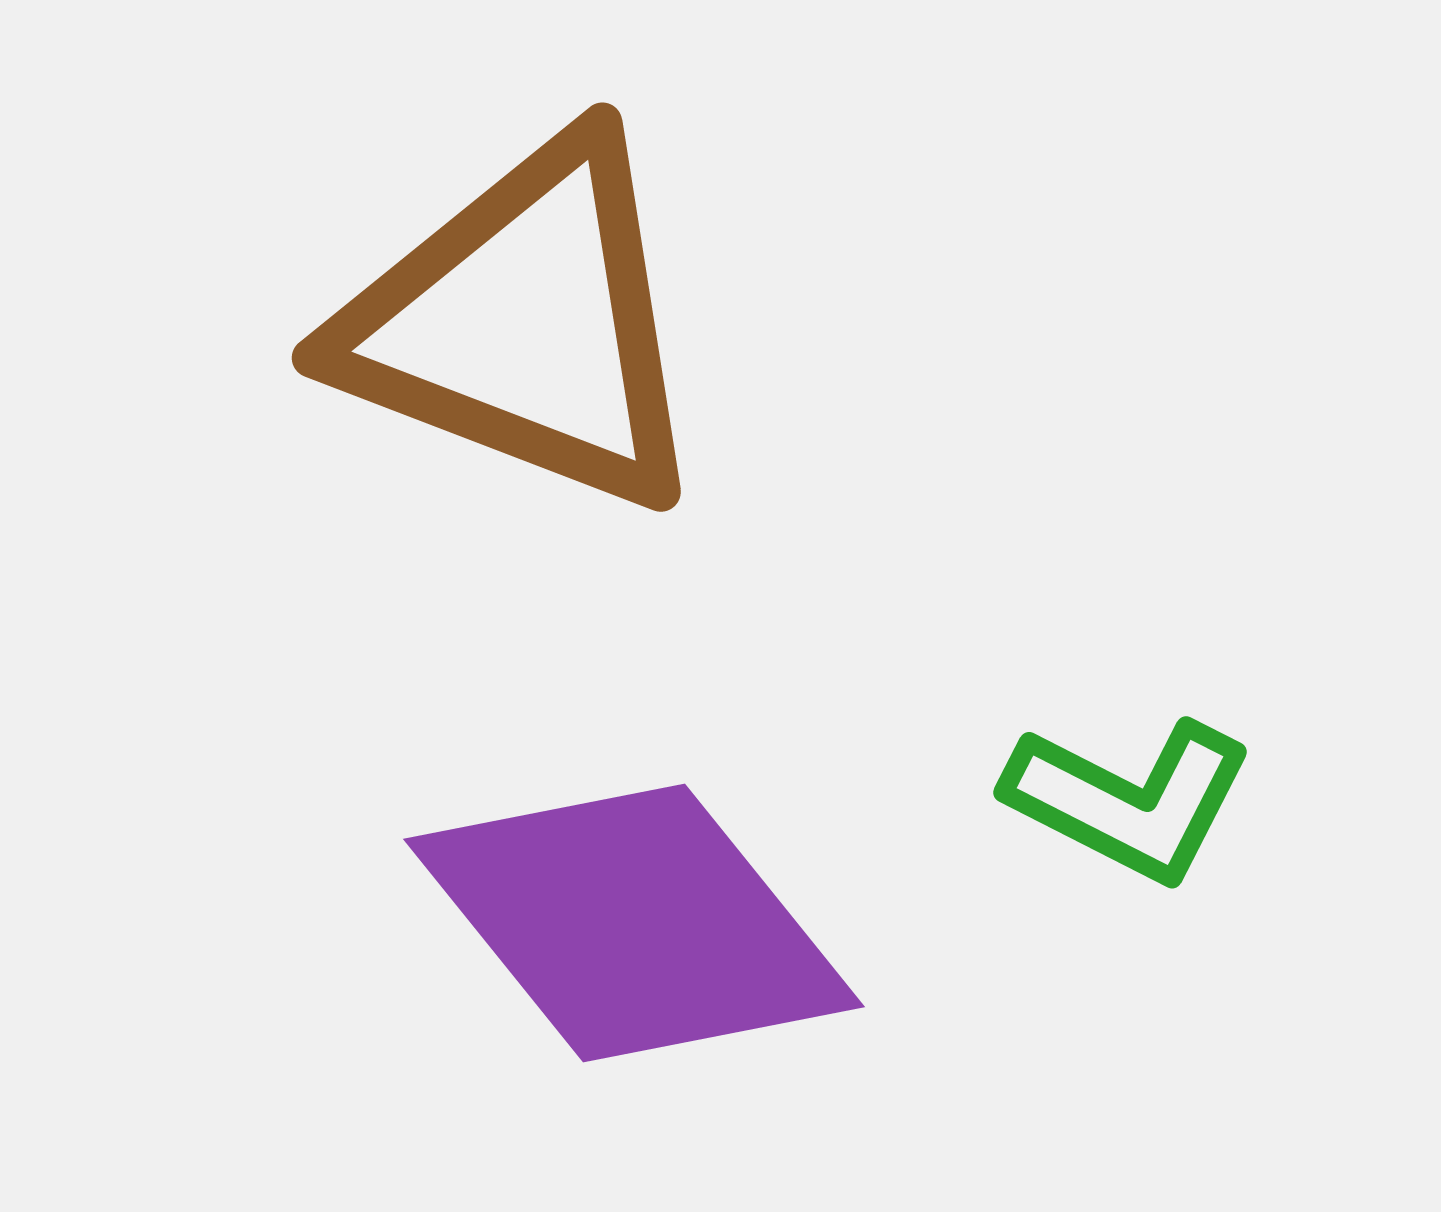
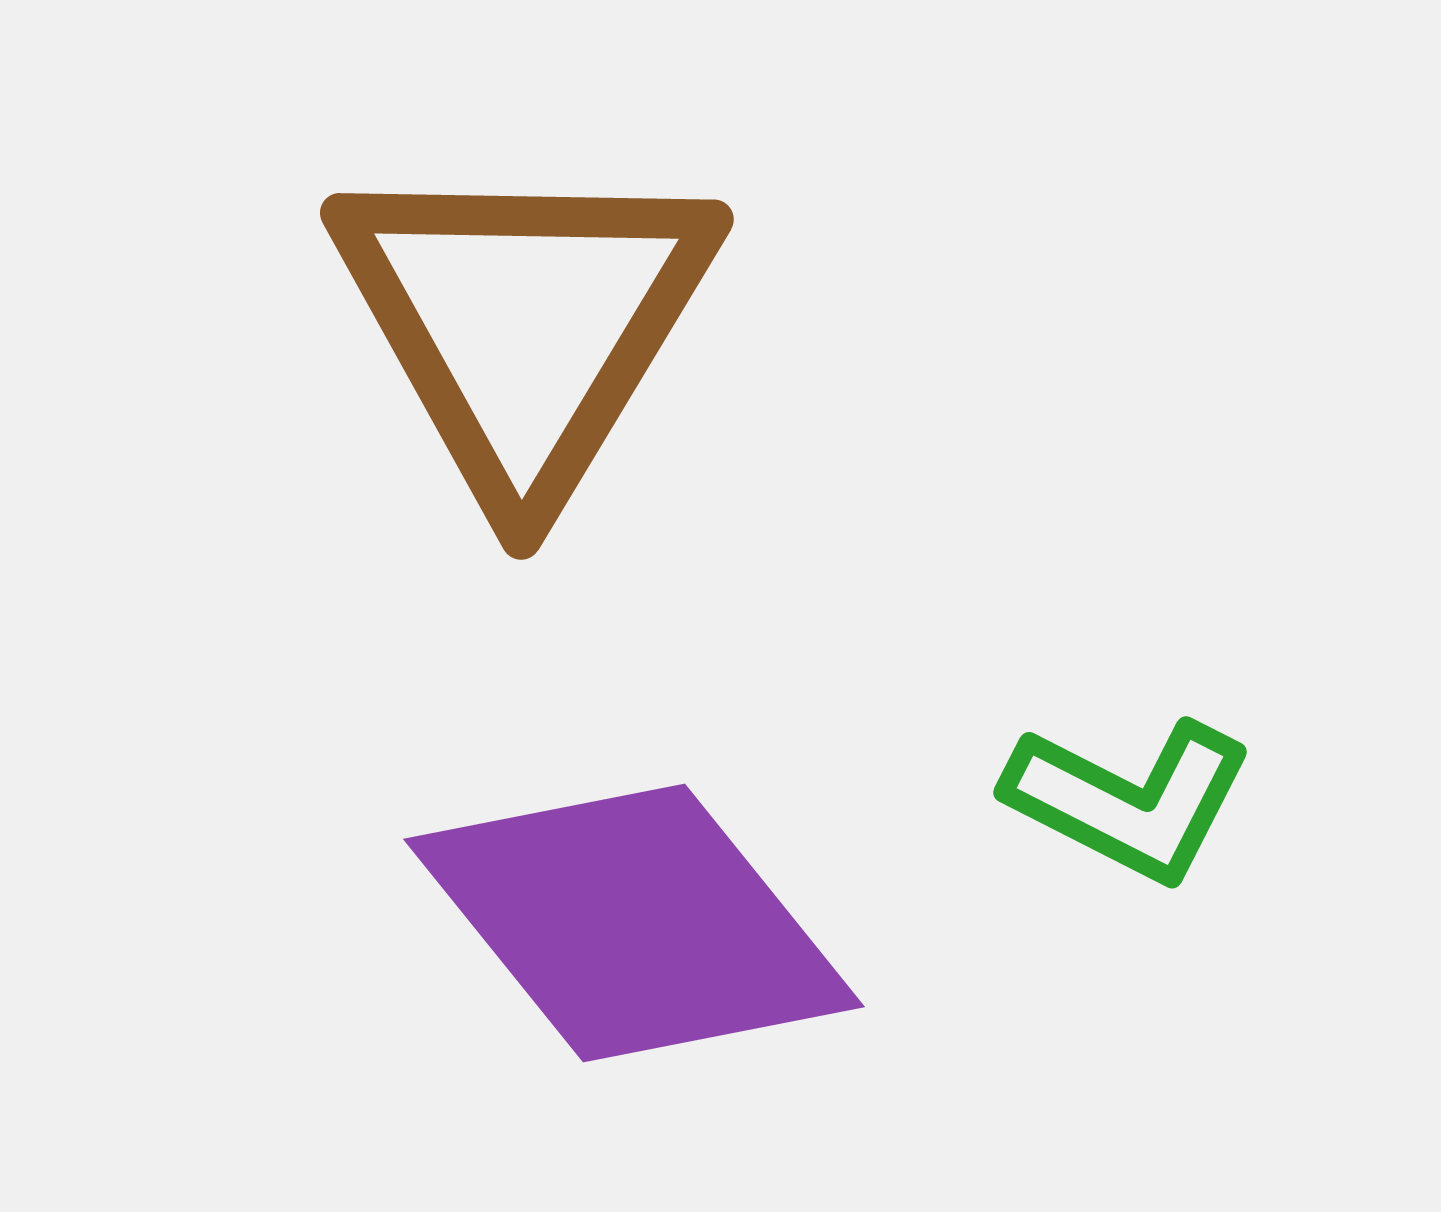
brown triangle: rotated 40 degrees clockwise
